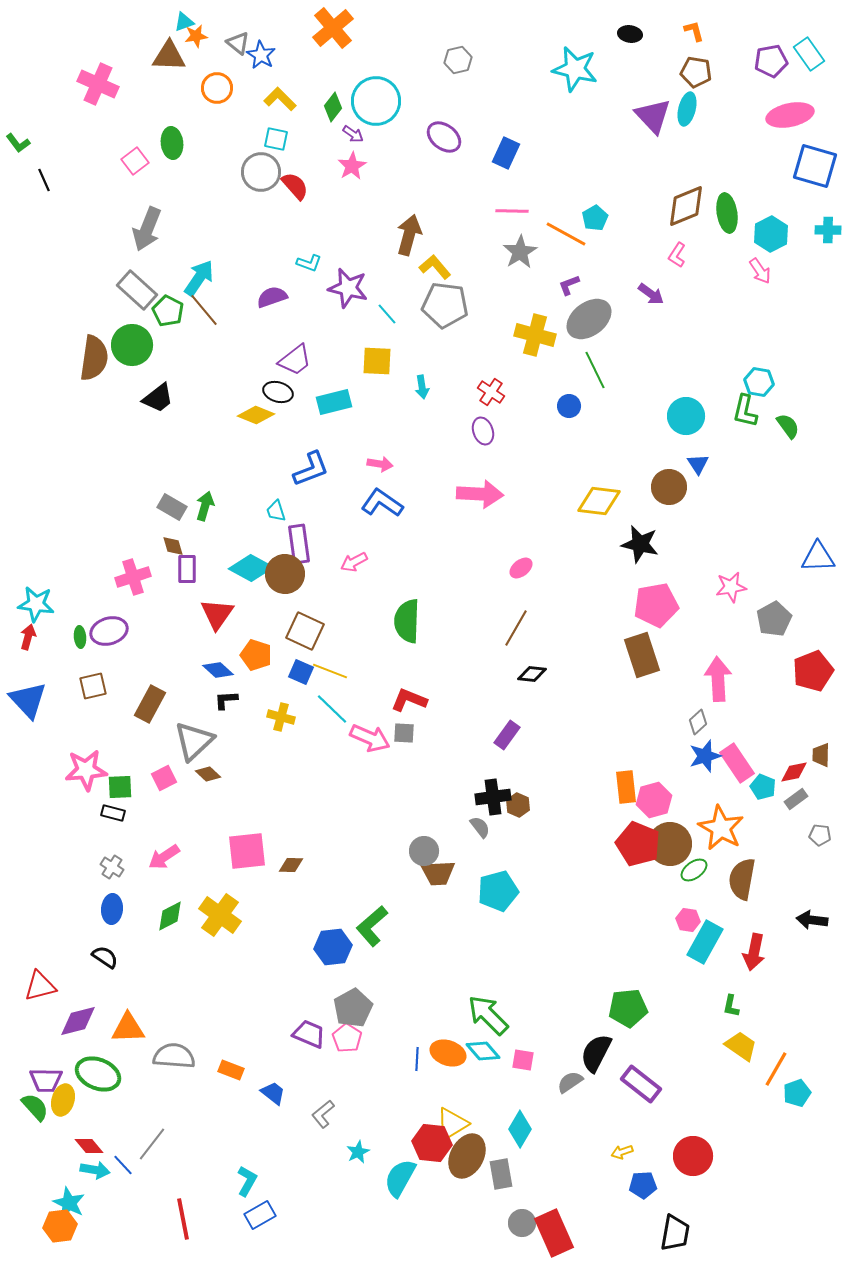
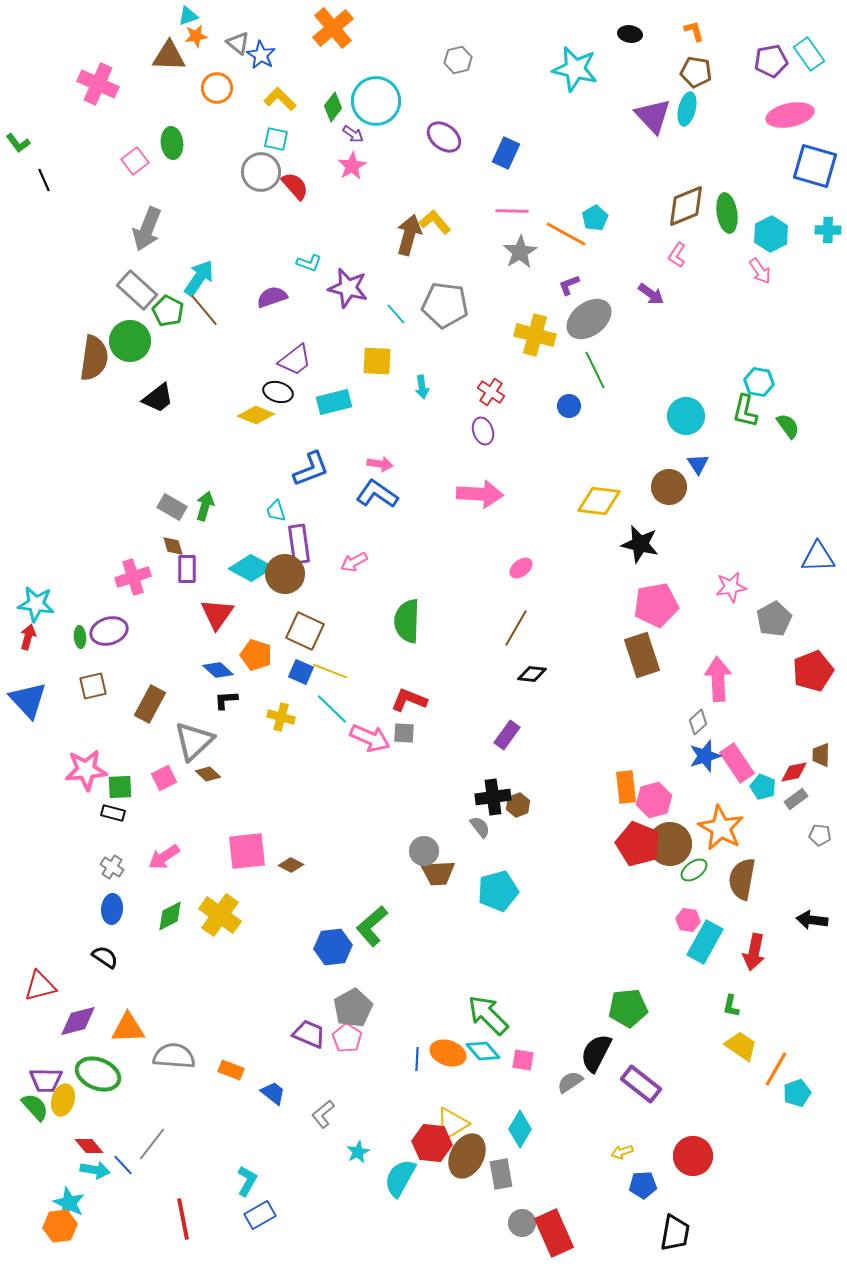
cyan triangle at (184, 22): moved 4 px right, 6 px up
yellow L-shape at (435, 267): moved 45 px up
cyan line at (387, 314): moved 9 px right
green circle at (132, 345): moved 2 px left, 4 px up
blue L-shape at (382, 503): moved 5 px left, 9 px up
brown hexagon at (518, 805): rotated 15 degrees clockwise
brown diamond at (291, 865): rotated 25 degrees clockwise
